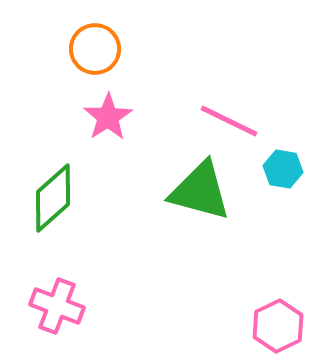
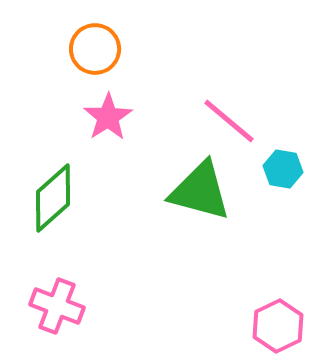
pink line: rotated 14 degrees clockwise
